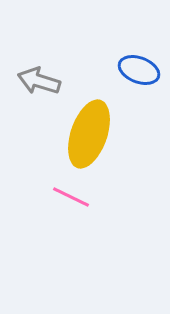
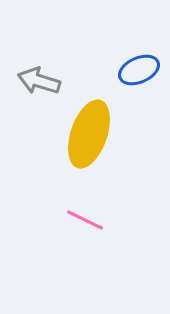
blue ellipse: rotated 45 degrees counterclockwise
pink line: moved 14 px right, 23 px down
